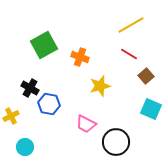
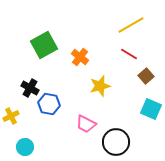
orange cross: rotated 18 degrees clockwise
